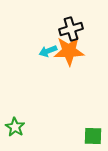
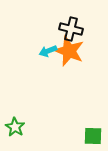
black cross: rotated 30 degrees clockwise
orange star: rotated 24 degrees clockwise
